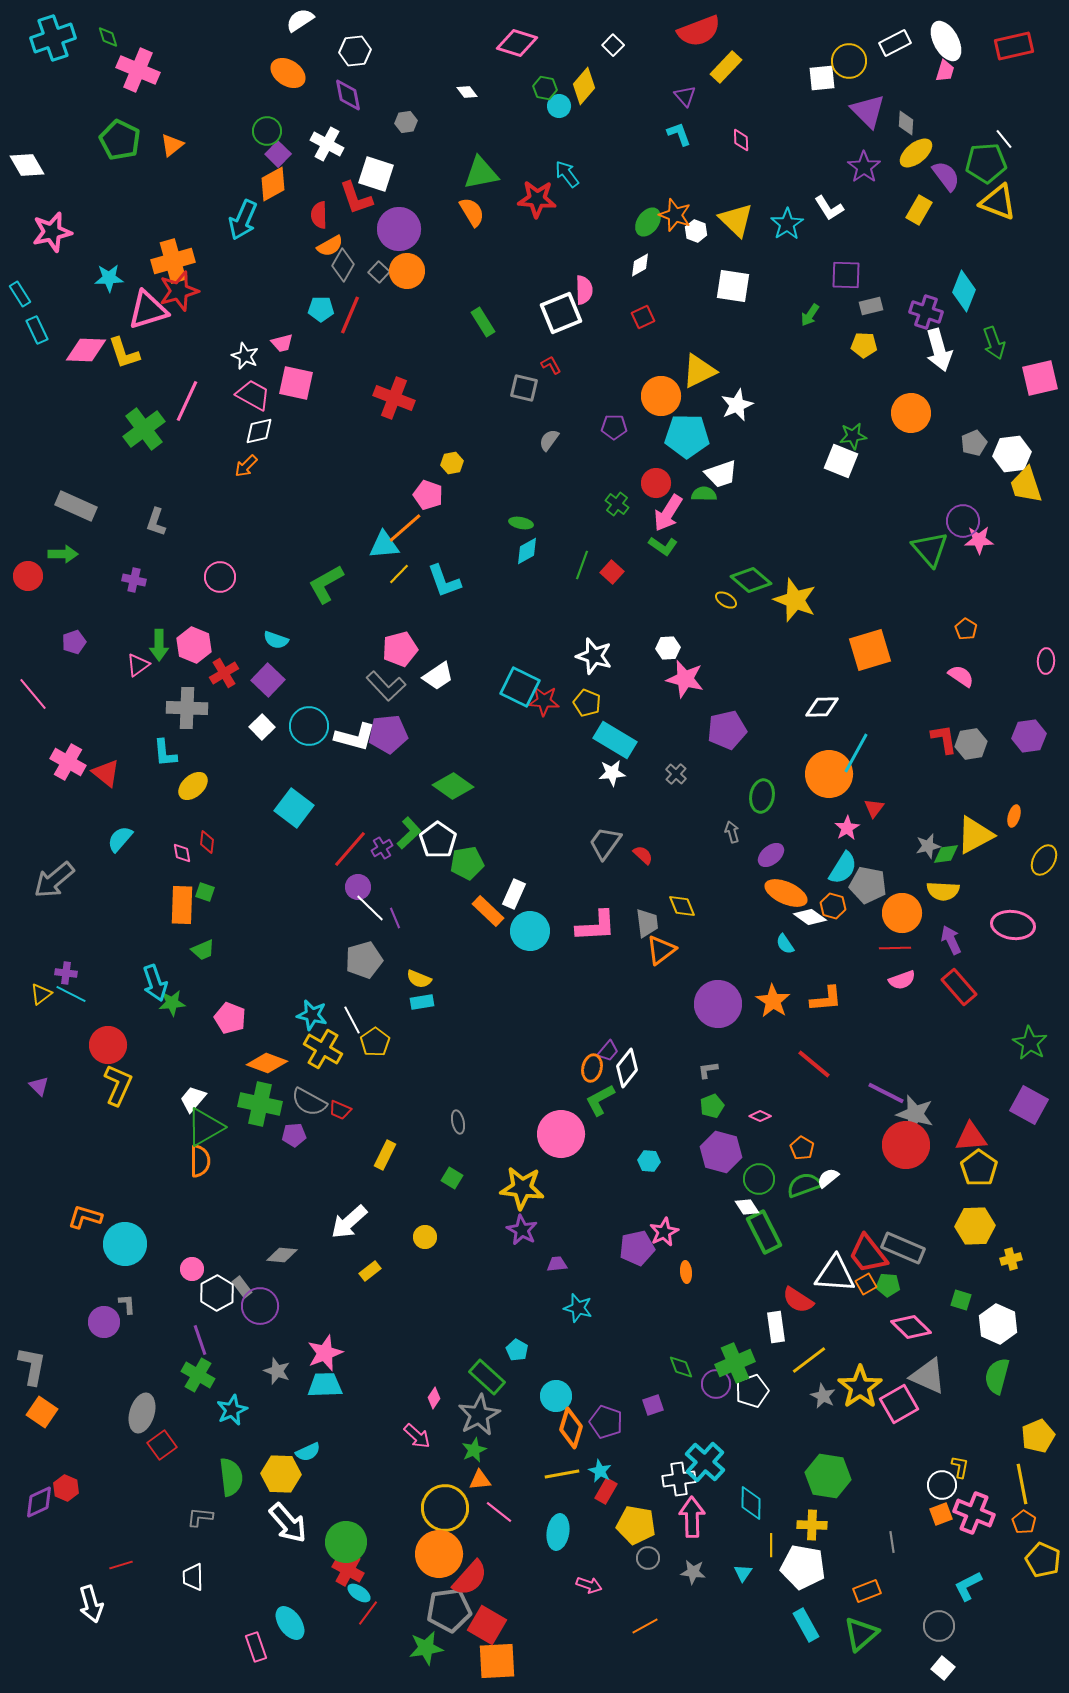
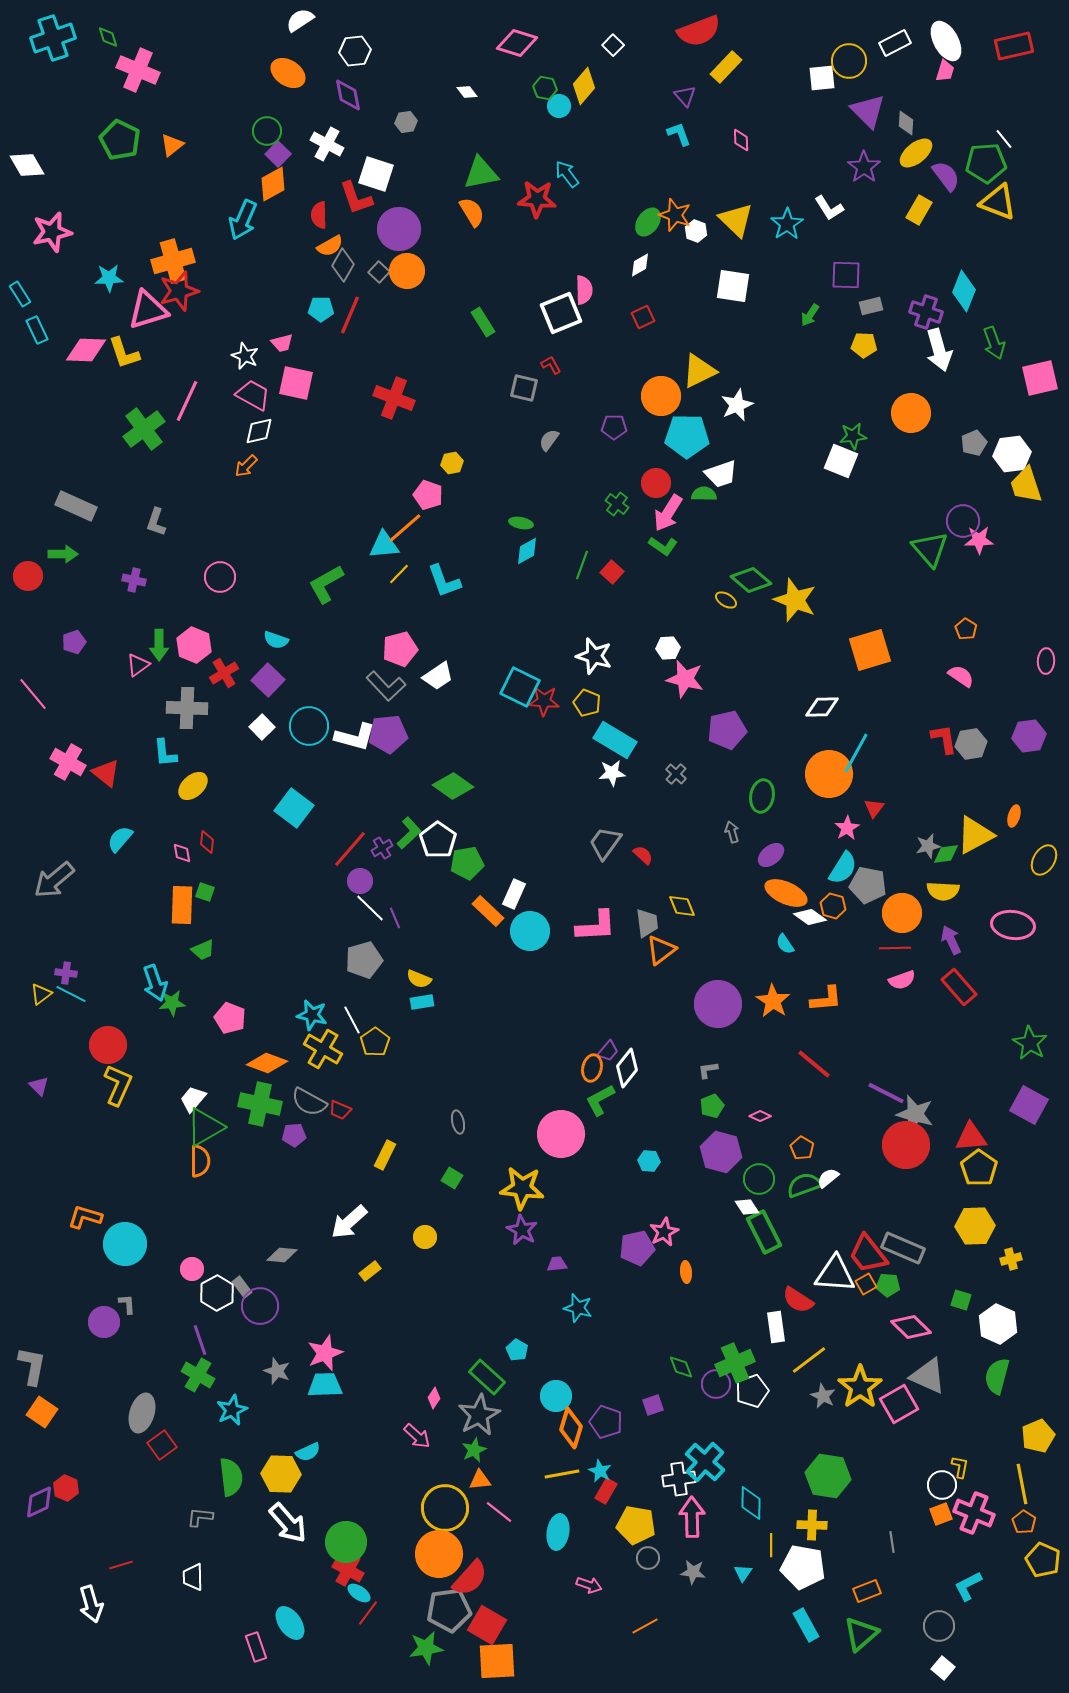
purple circle at (358, 887): moved 2 px right, 6 px up
